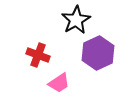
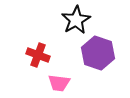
purple hexagon: rotated 16 degrees counterclockwise
pink trapezoid: rotated 40 degrees clockwise
